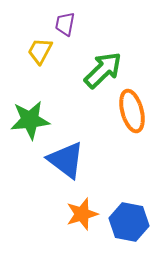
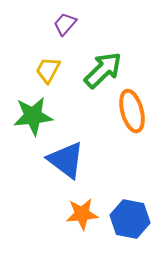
purple trapezoid: rotated 30 degrees clockwise
yellow trapezoid: moved 8 px right, 19 px down
green star: moved 3 px right, 4 px up
orange star: rotated 12 degrees clockwise
blue hexagon: moved 1 px right, 3 px up
